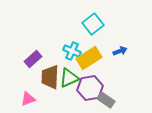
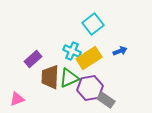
pink triangle: moved 11 px left
